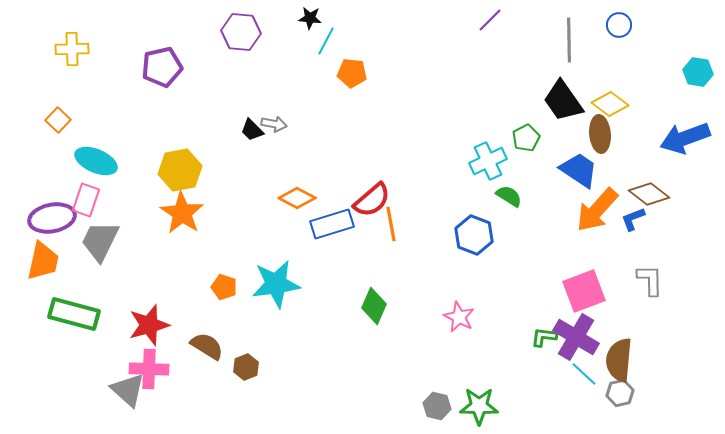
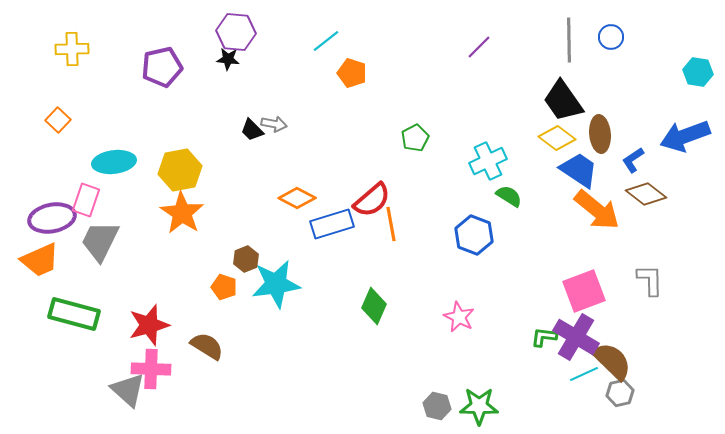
black star at (310, 18): moved 82 px left, 41 px down
purple line at (490, 20): moved 11 px left, 27 px down
blue circle at (619, 25): moved 8 px left, 12 px down
purple hexagon at (241, 32): moved 5 px left
cyan line at (326, 41): rotated 24 degrees clockwise
orange pentagon at (352, 73): rotated 12 degrees clockwise
yellow diamond at (610, 104): moved 53 px left, 34 px down
green pentagon at (526, 138): moved 111 px left
blue arrow at (685, 138): moved 2 px up
cyan ellipse at (96, 161): moved 18 px right, 1 px down; rotated 30 degrees counterclockwise
brown diamond at (649, 194): moved 3 px left
orange arrow at (597, 210): rotated 93 degrees counterclockwise
blue L-shape at (633, 219): moved 59 px up; rotated 12 degrees counterclockwise
orange trapezoid at (43, 261): moved 3 px left, 1 px up; rotated 54 degrees clockwise
brown semicircle at (619, 360): moved 7 px left, 1 px down; rotated 129 degrees clockwise
brown hexagon at (246, 367): moved 108 px up
pink cross at (149, 369): moved 2 px right
cyan line at (584, 374): rotated 68 degrees counterclockwise
